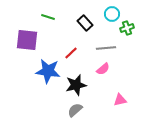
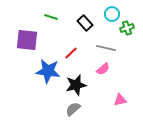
green line: moved 3 px right
gray line: rotated 18 degrees clockwise
gray semicircle: moved 2 px left, 1 px up
